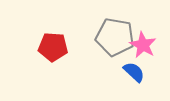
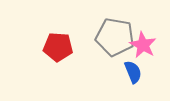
red pentagon: moved 5 px right
blue semicircle: moved 1 px left; rotated 25 degrees clockwise
